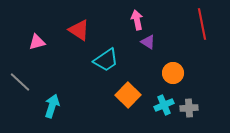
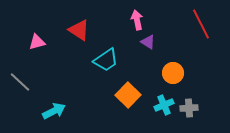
red line: moved 1 px left; rotated 16 degrees counterclockwise
cyan arrow: moved 2 px right, 5 px down; rotated 45 degrees clockwise
